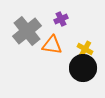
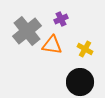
black circle: moved 3 px left, 14 px down
